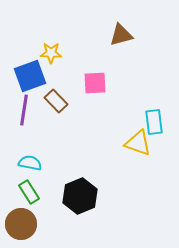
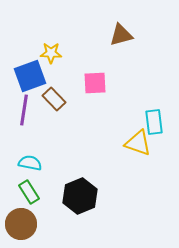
brown rectangle: moved 2 px left, 2 px up
